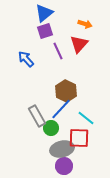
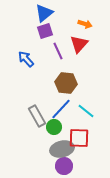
brown hexagon: moved 8 px up; rotated 20 degrees counterclockwise
cyan line: moved 7 px up
green circle: moved 3 px right, 1 px up
